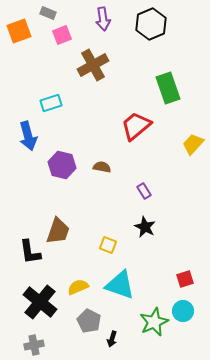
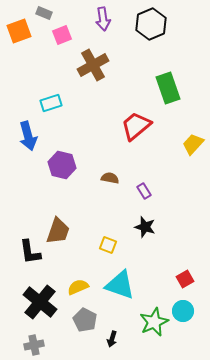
gray rectangle: moved 4 px left
brown semicircle: moved 8 px right, 11 px down
black star: rotated 10 degrees counterclockwise
red square: rotated 12 degrees counterclockwise
gray pentagon: moved 4 px left, 1 px up
